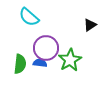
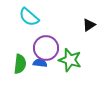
black triangle: moved 1 px left
green star: rotated 25 degrees counterclockwise
